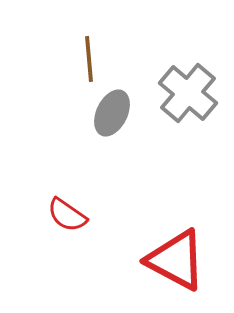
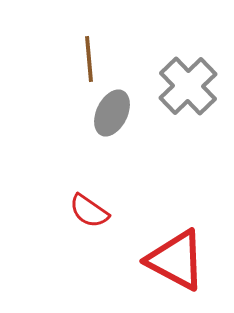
gray cross: moved 7 px up; rotated 6 degrees clockwise
red semicircle: moved 22 px right, 4 px up
